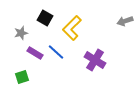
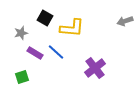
yellow L-shape: rotated 130 degrees counterclockwise
purple cross: moved 8 px down; rotated 20 degrees clockwise
